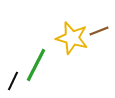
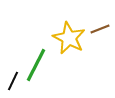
brown line: moved 1 px right, 2 px up
yellow star: moved 3 px left; rotated 12 degrees clockwise
